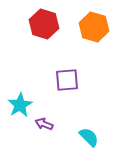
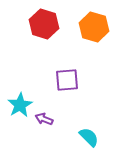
purple arrow: moved 5 px up
